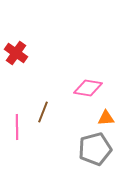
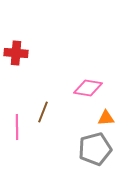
red cross: rotated 30 degrees counterclockwise
